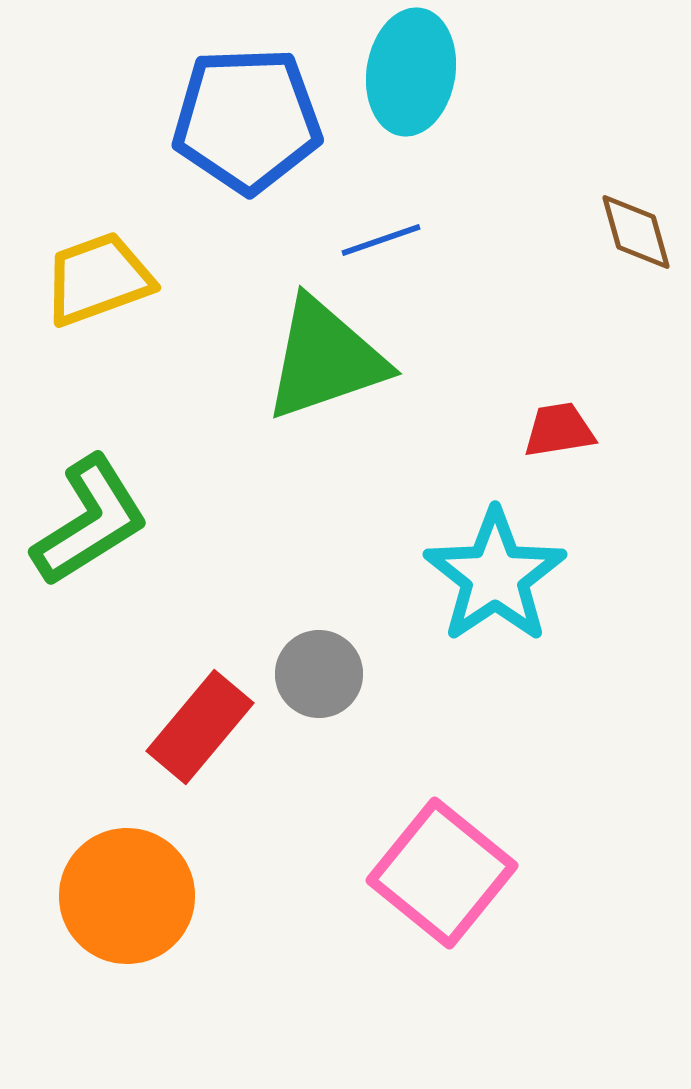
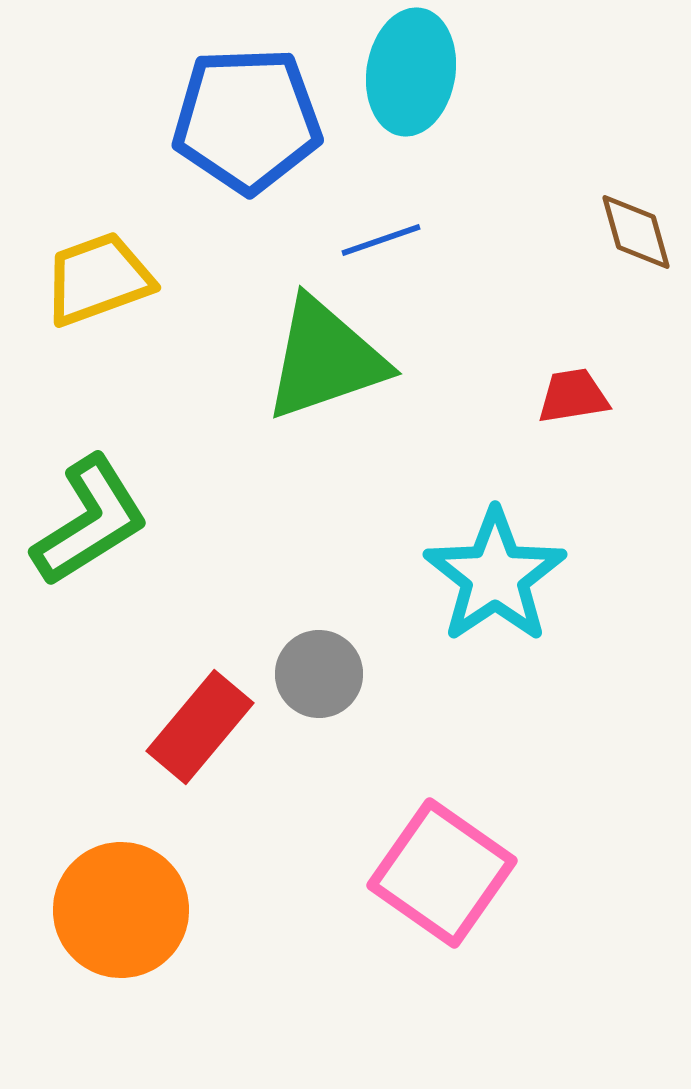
red trapezoid: moved 14 px right, 34 px up
pink square: rotated 4 degrees counterclockwise
orange circle: moved 6 px left, 14 px down
